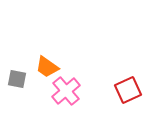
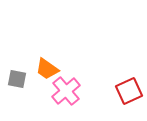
orange trapezoid: moved 2 px down
red square: moved 1 px right, 1 px down
